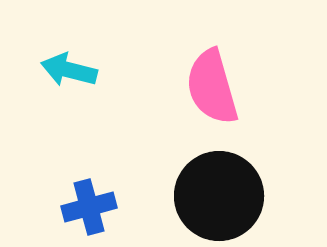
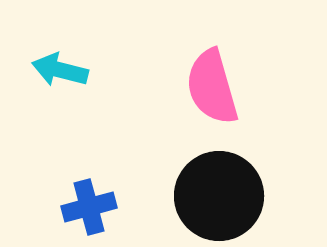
cyan arrow: moved 9 px left
